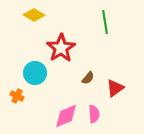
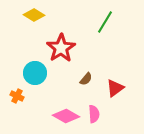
green line: rotated 40 degrees clockwise
brown semicircle: moved 2 px left, 1 px down
pink diamond: rotated 52 degrees clockwise
